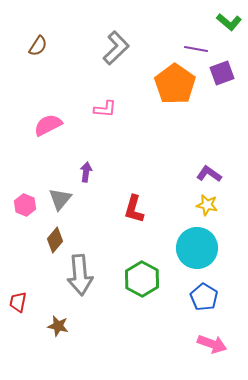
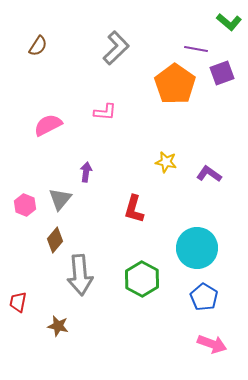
pink L-shape: moved 3 px down
yellow star: moved 41 px left, 43 px up
